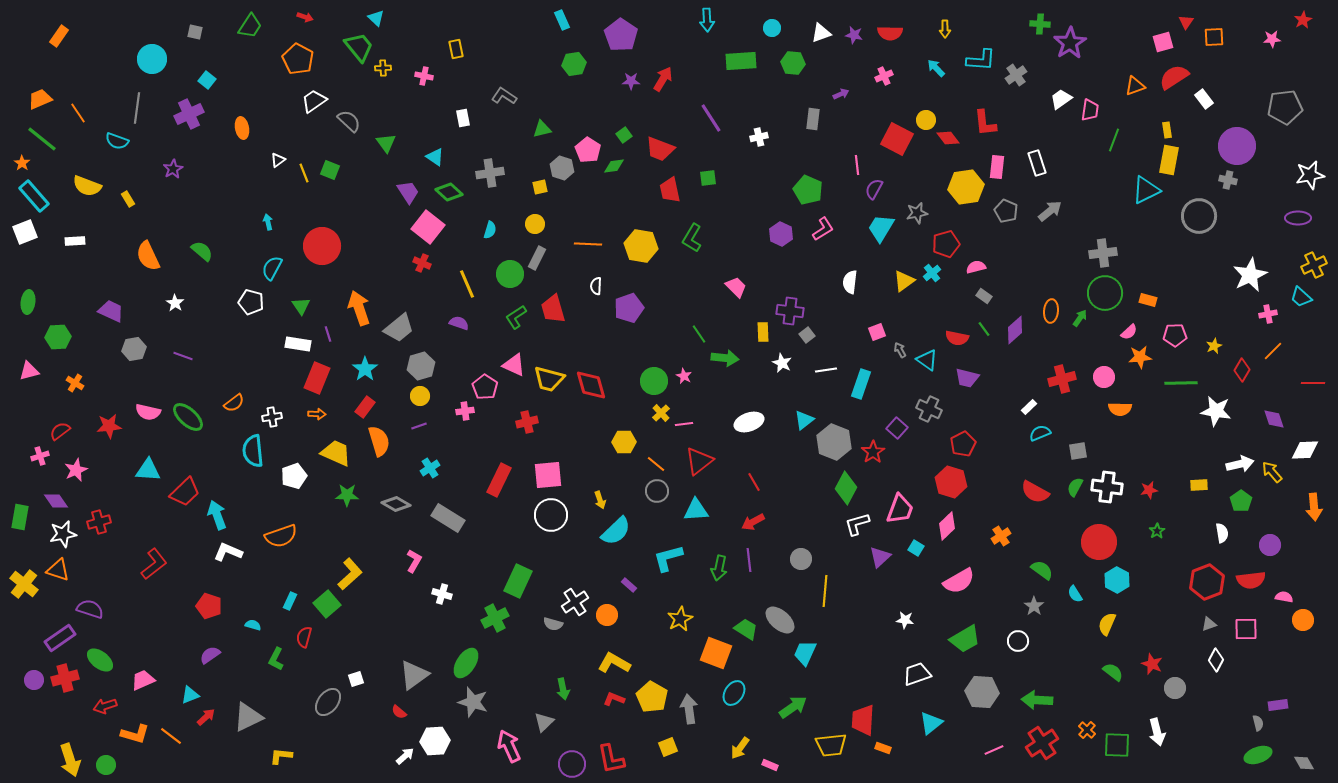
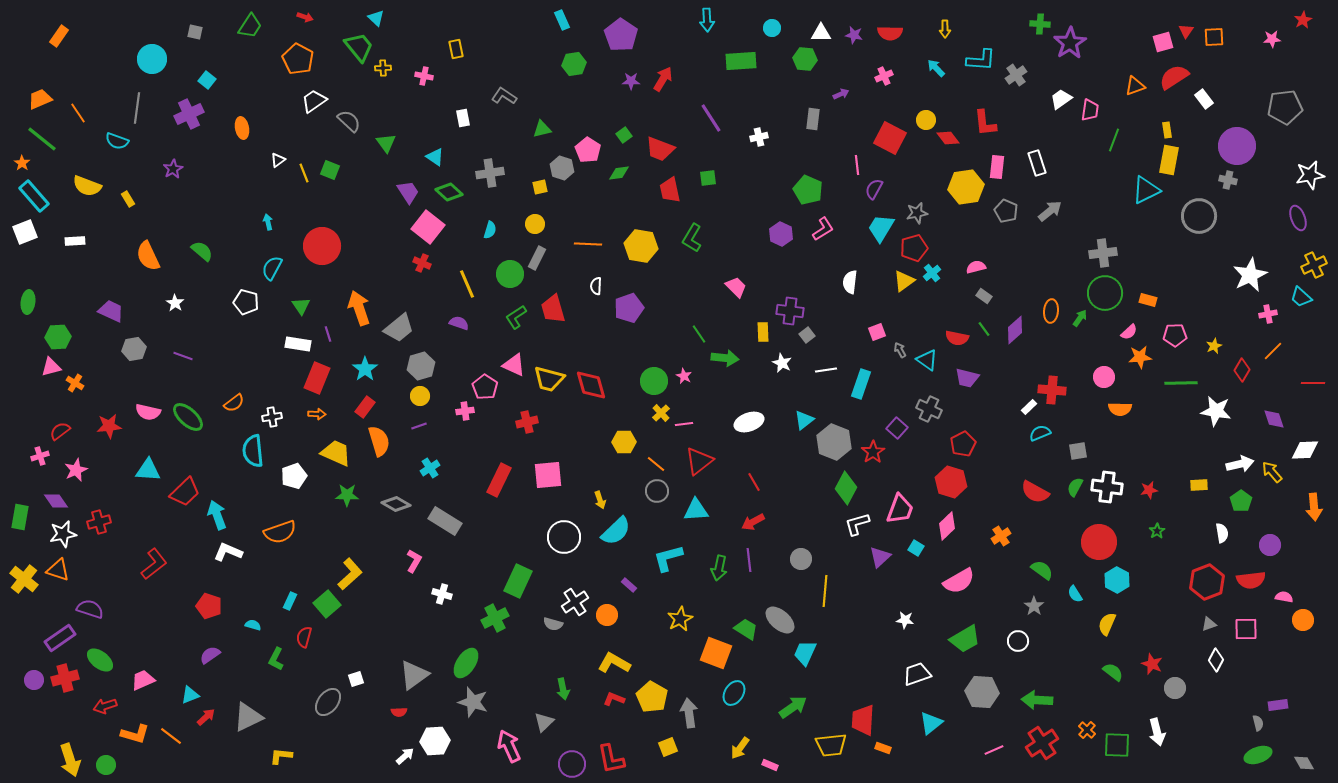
red triangle at (1186, 22): moved 9 px down
white triangle at (821, 33): rotated 20 degrees clockwise
green hexagon at (793, 63): moved 12 px right, 4 px up
red square at (897, 139): moved 7 px left, 1 px up
green diamond at (614, 166): moved 5 px right, 7 px down
purple ellipse at (1298, 218): rotated 70 degrees clockwise
red pentagon at (946, 244): moved 32 px left, 4 px down
white pentagon at (251, 302): moved 5 px left
pink triangle at (29, 371): moved 22 px right, 4 px up
red cross at (1062, 379): moved 10 px left, 11 px down; rotated 20 degrees clockwise
white circle at (551, 515): moved 13 px right, 22 px down
gray rectangle at (448, 518): moved 3 px left, 3 px down
orange semicircle at (281, 536): moved 1 px left, 4 px up
yellow cross at (24, 584): moved 5 px up
gray arrow at (689, 709): moved 4 px down
red semicircle at (399, 712): rotated 42 degrees counterclockwise
